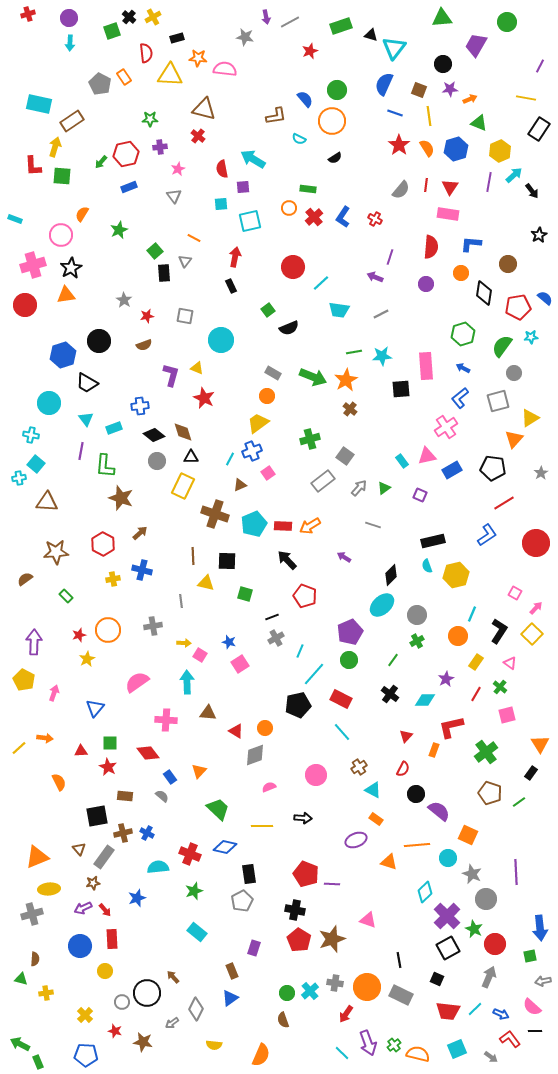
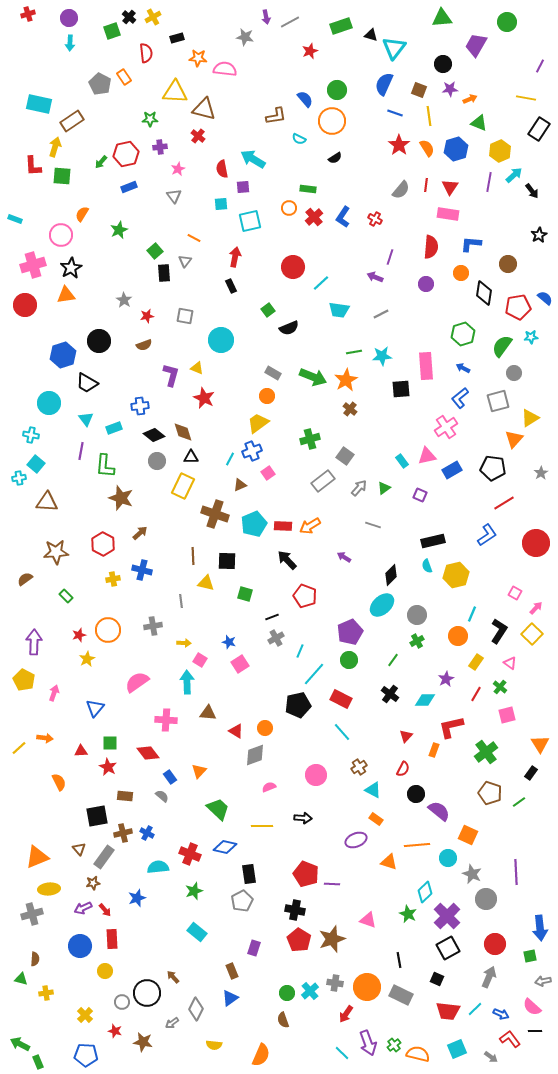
yellow triangle at (170, 75): moved 5 px right, 17 px down
pink square at (200, 655): moved 5 px down
green star at (474, 929): moved 66 px left, 15 px up
